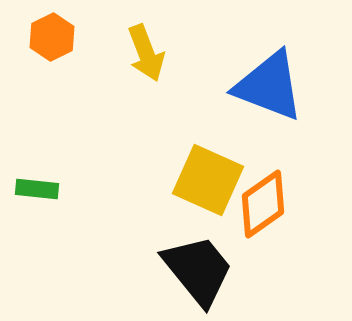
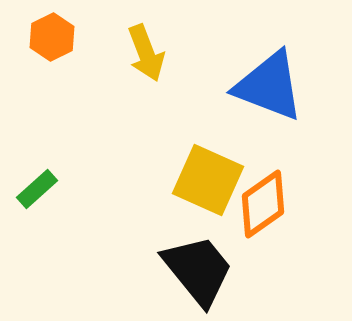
green rectangle: rotated 48 degrees counterclockwise
